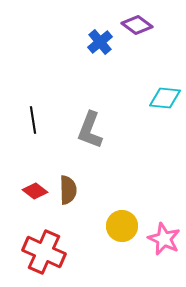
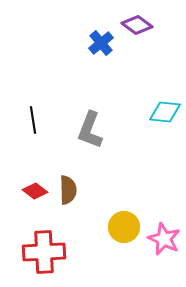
blue cross: moved 1 px right, 1 px down
cyan diamond: moved 14 px down
yellow circle: moved 2 px right, 1 px down
red cross: rotated 27 degrees counterclockwise
